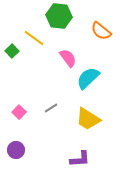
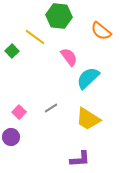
yellow line: moved 1 px right, 1 px up
pink semicircle: moved 1 px right, 1 px up
purple circle: moved 5 px left, 13 px up
